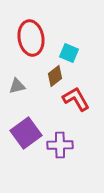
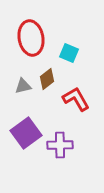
brown diamond: moved 8 px left, 3 px down
gray triangle: moved 6 px right
